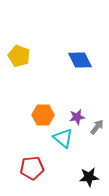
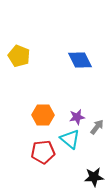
cyan triangle: moved 7 px right, 1 px down
red pentagon: moved 11 px right, 16 px up
black star: moved 5 px right
